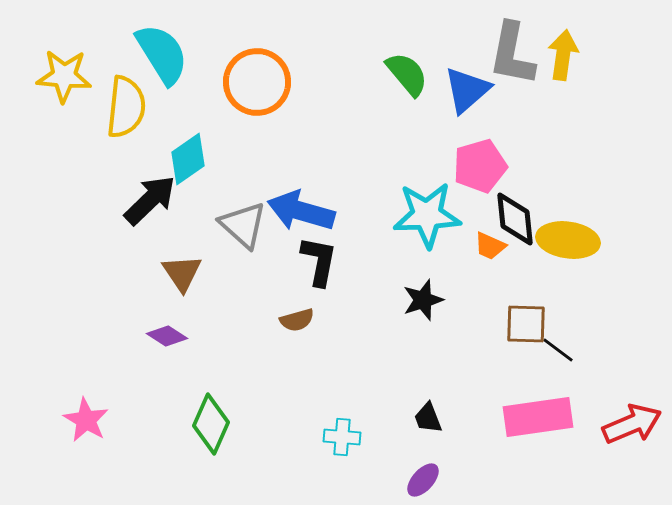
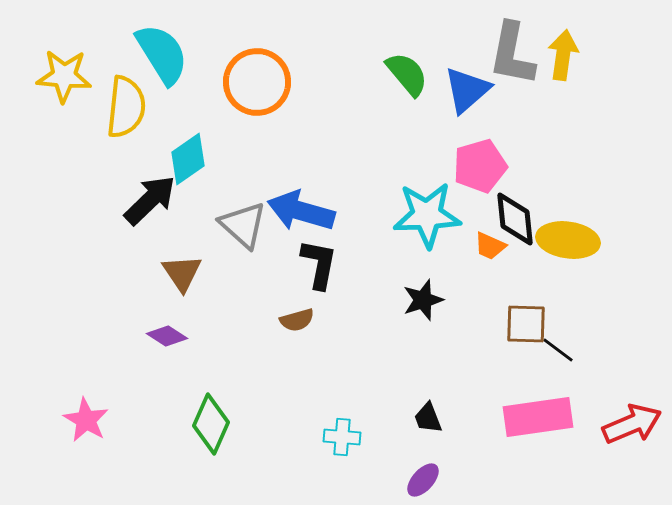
black L-shape: moved 3 px down
